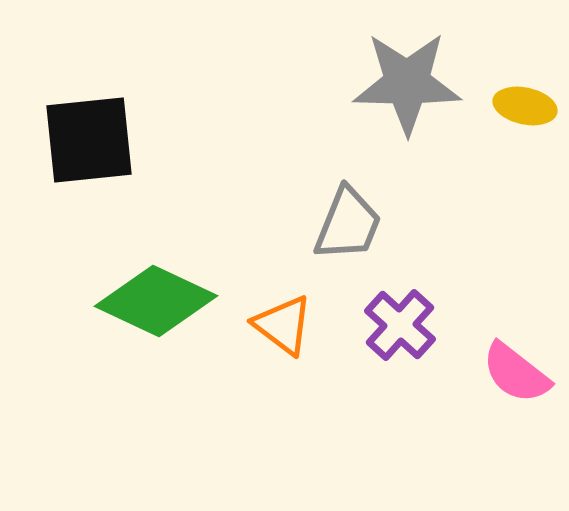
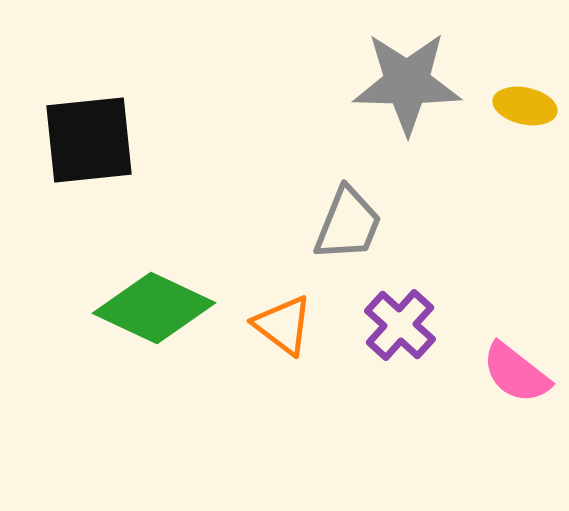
green diamond: moved 2 px left, 7 px down
